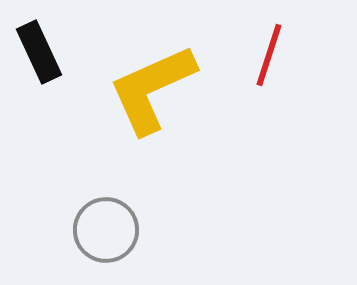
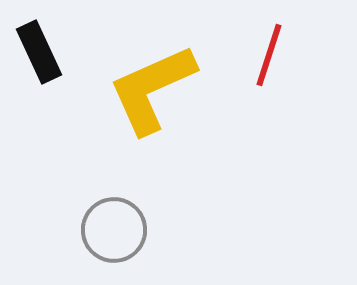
gray circle: moved 8 px right
